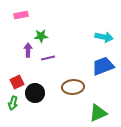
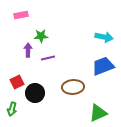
green arrow: moved 1 px left, 6 px down
